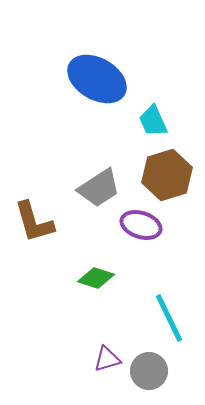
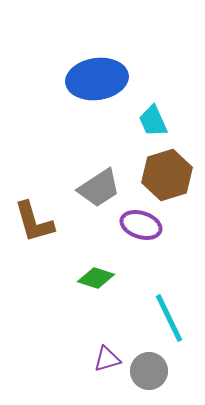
blue ellipse: rotated 38 degrees counterclockwise
